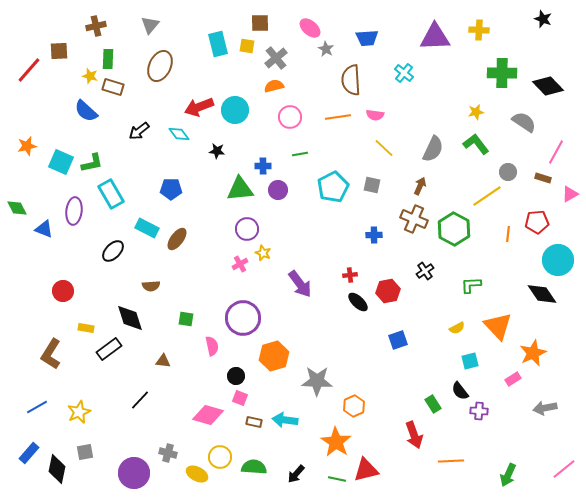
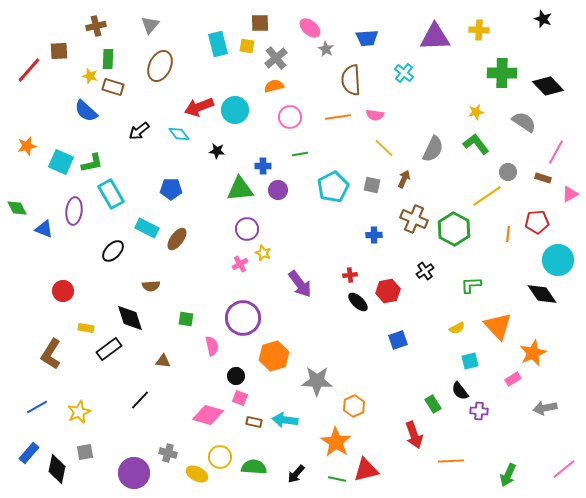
brown arrow at (420, 186): moved 16 px left, 7 px up
